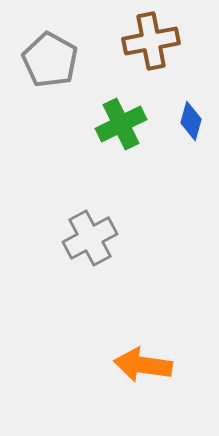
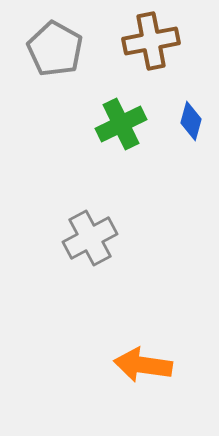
gray pentagon: moved 5 px right, 11 px up
